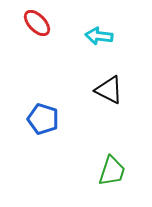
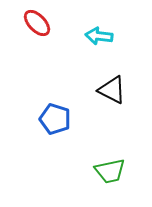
black triangle: moved 3 px right
blue pentagon: moved 12 px right
green trapezoid: moved 2 px left; rotated 60 degrees clockwise
